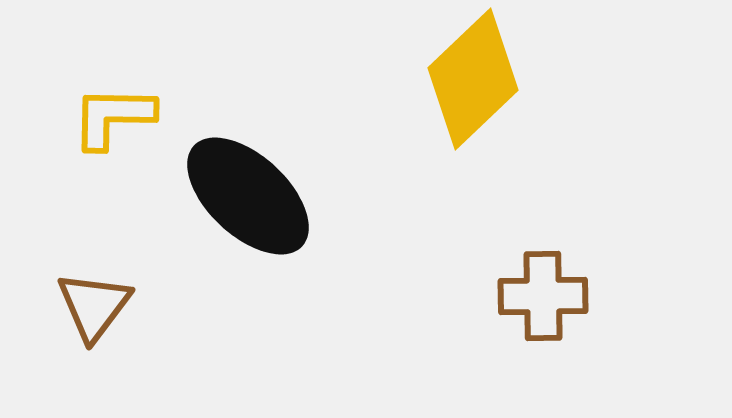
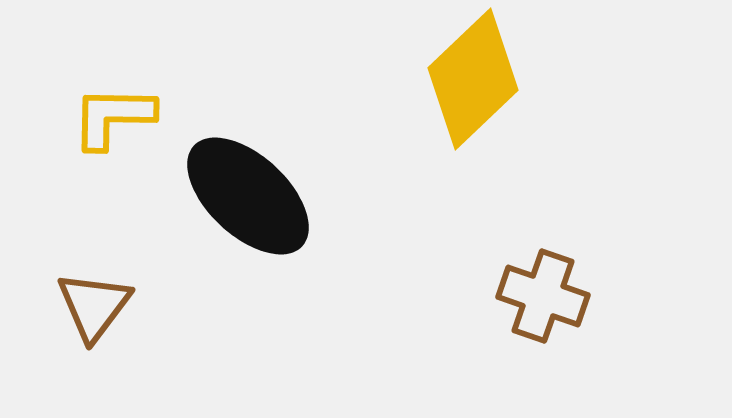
brown cross: rotated 20 degrees clockwise
